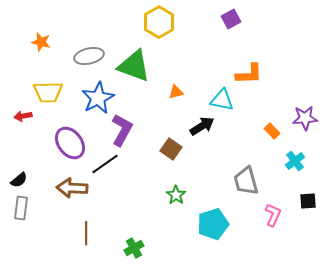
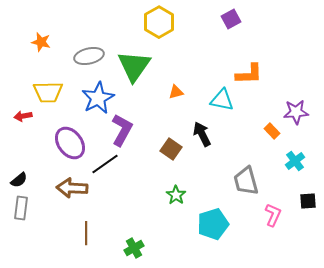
green triangle: rotated 45 degrees clockwise
purple star: moved 9 px left, 6 px up
black arrow: moved 8 px down; rotated 85 degrees counterclockwise
